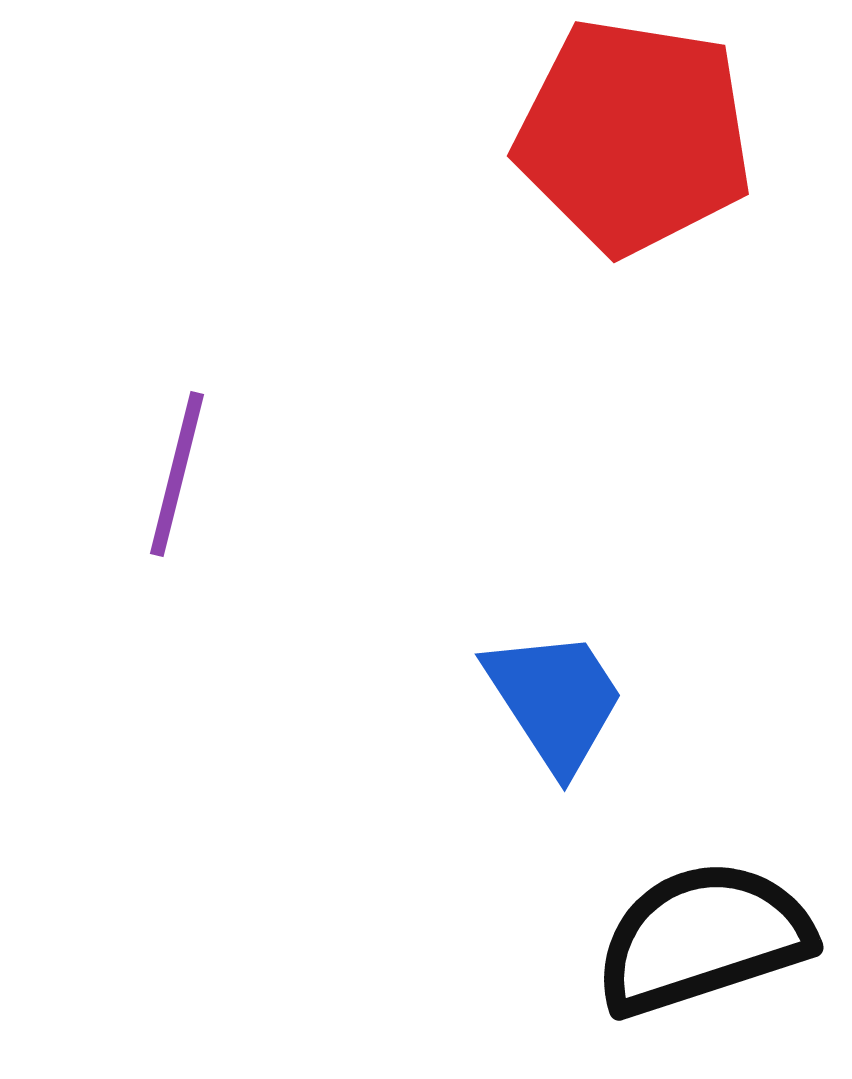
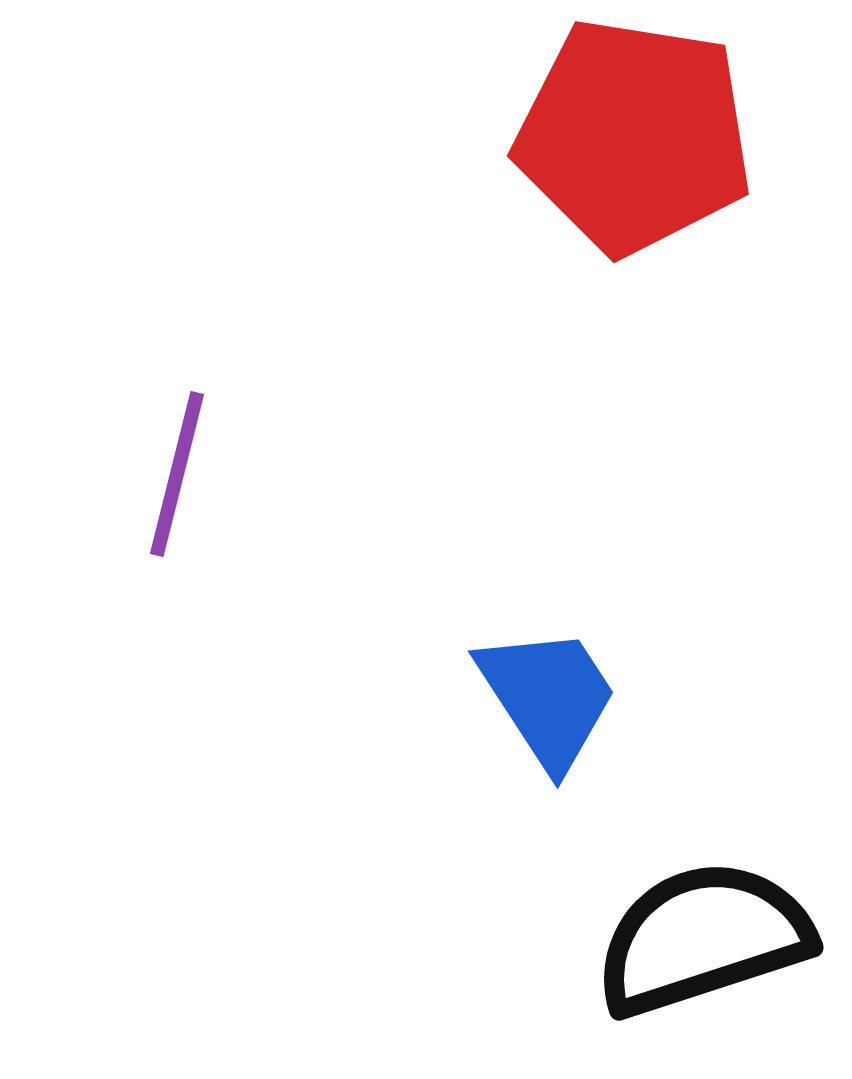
blue trapezoid: moved 7 px left, 3 px up
